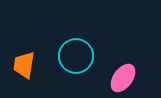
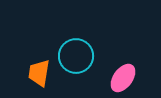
orange trapezoid: moved 15 px right, 8 px down
